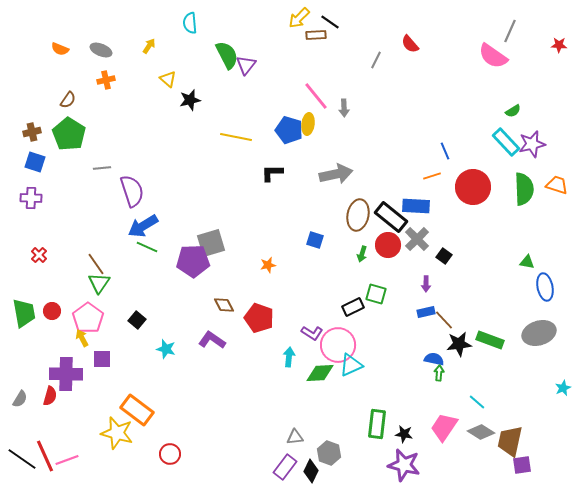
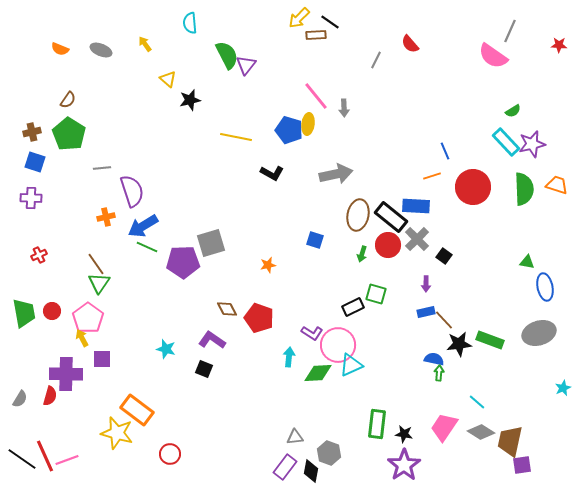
yellow arrow at (149, 46): moved 4 px left, 2 px up; rotated 70 degrees counterclockwise
orange cross at (106, 80): moved 137 px down
black L-shape at (272, 173): rotated 150 degrees counterclockwise
red cross at (39, 255): rotated 21 degrees clockwise
purple pentagon at (193, 261): moved 10 px left, 1 px down
brown diamond at (224, 305): moved 3 px right, 4 px down
black square at (137, 320): moved 67 px right, 49 px down; rotated 18 degrees counterclockwise
green diamond at (320, 373): moved 2 px left
purple star at (404, 465): rotated 24 degrees clockwise
black diamond at (311, 471): rotated 15 degrees counterclockwise
